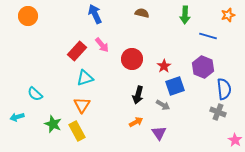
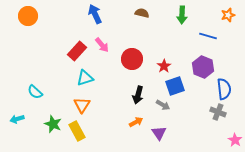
green arrow: moved 3 px left
cyan semicircle: moved 2 px up
cyan arrow: moved 2 px down
